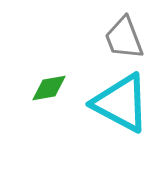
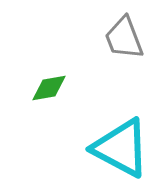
cyan triangle: moved 45 px down
